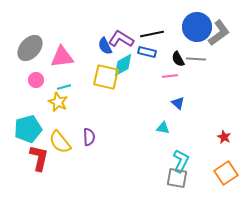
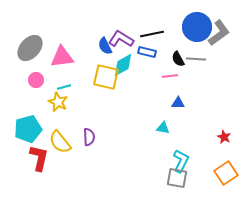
blue triangle: rotated 40 degrees counterclockwise
